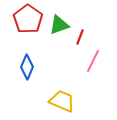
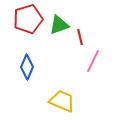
red pentagon: rotated 20 degrees clockwise
red line: rotated 35 degrees counterclockwise
